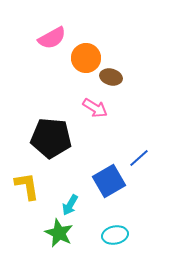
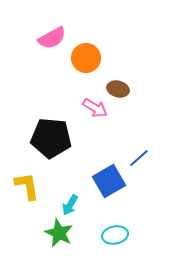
brown ellipse: moved 7 px right, 12 px down
